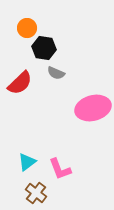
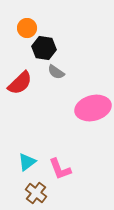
gray semicircle: moved 1 px up; rotated 12 degrees clockwise
